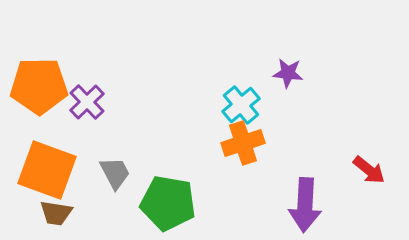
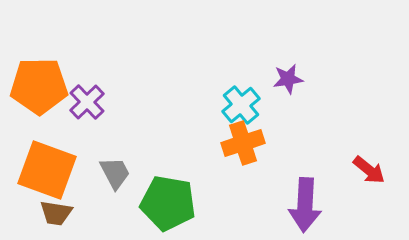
purple star: moved 6 px down; rotated 16 degrees counterclockwise
